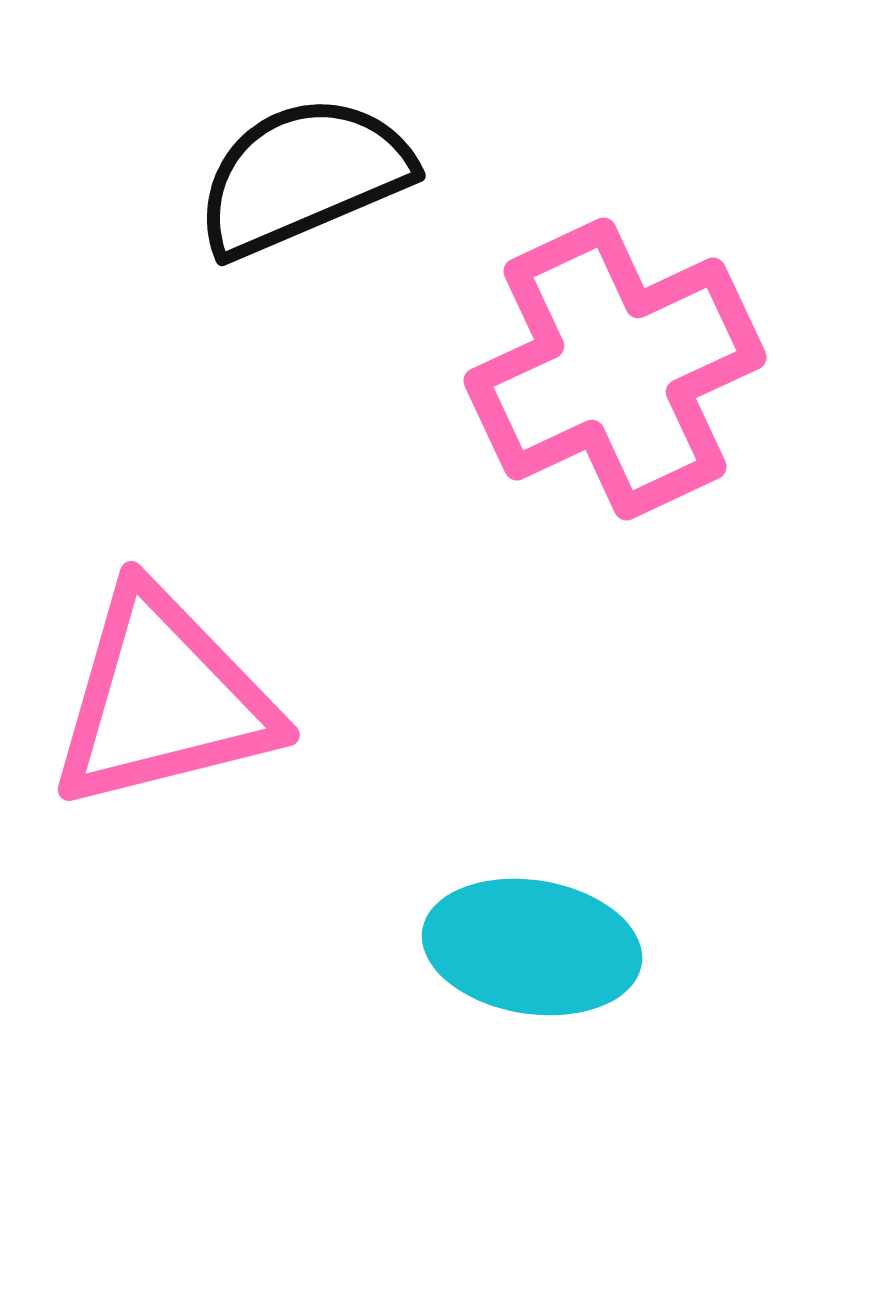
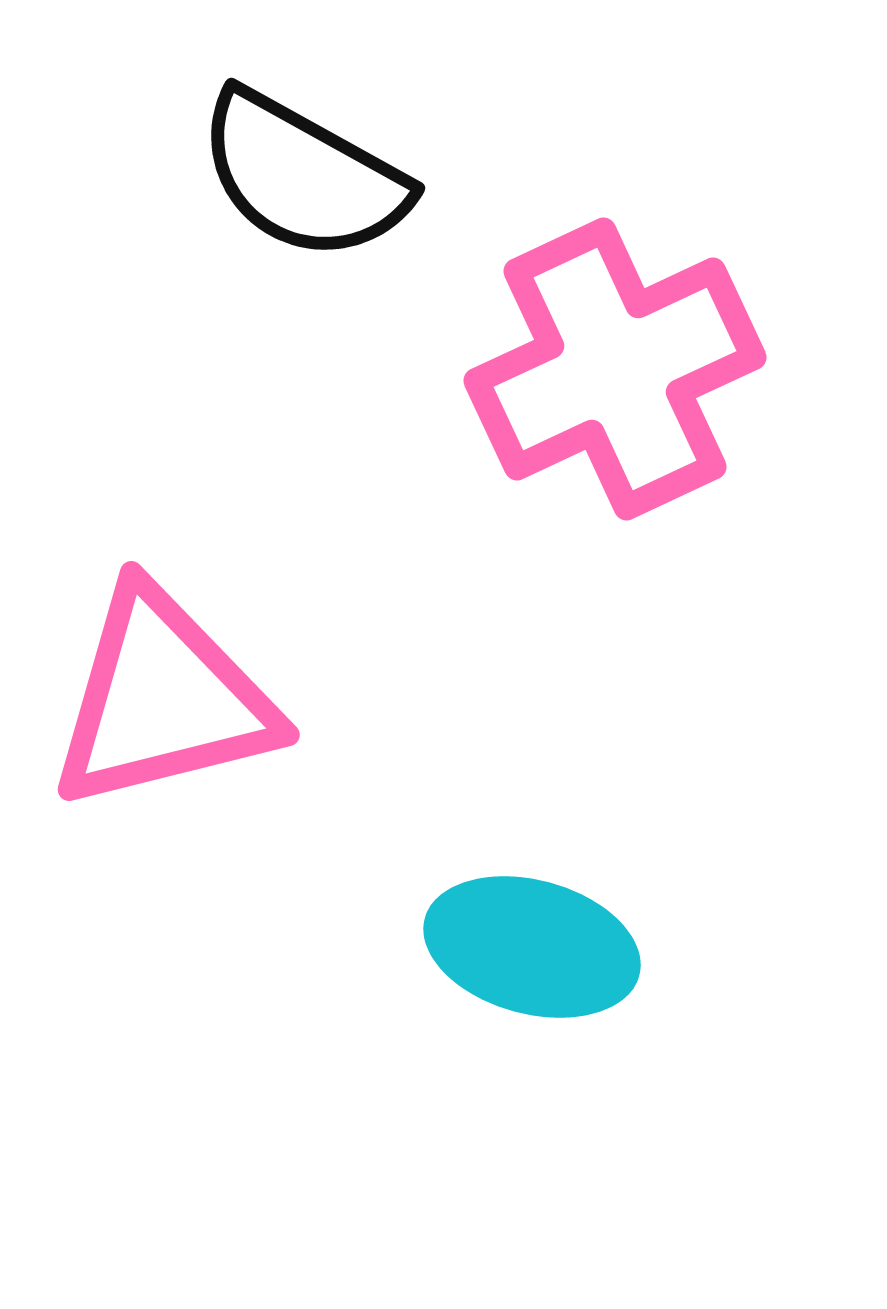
black semicircle: rotated 128 degrees counterclockwise
cyan ellipse: rotated 6 degrees clockwise
